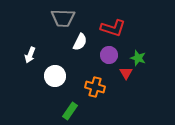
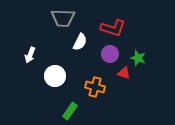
purple circle: moved 1 px right, 1 px up
red triangle: moved 2 px left; rotated 40 degrees counterclockwise
